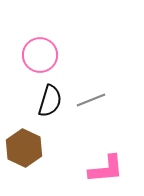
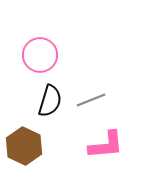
brown hexagon: moved 2 px up
pink L-shape: moved 24 px up
